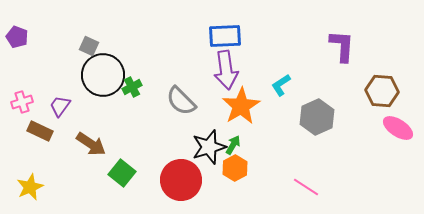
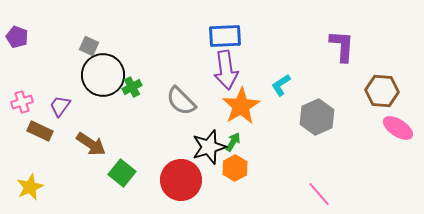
green arrow: moved 3 px up
pink line: moved 13 px right, 7 px down; rotated 16 degrees clockwise
